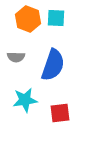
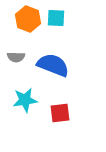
blue semicircle: rotated 88 degrees counterclockwise
